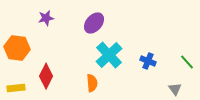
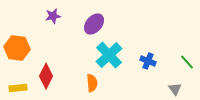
purple star: moved 7 px right, 2 px up
purple ellipse: moved 1 px down
yellow rectangle: moved 2 px right
